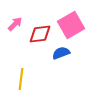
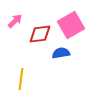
pink arrow: moved 3 px up
blue semicircle: rotated 12 degrees clockwise
